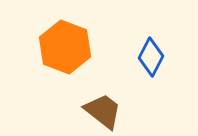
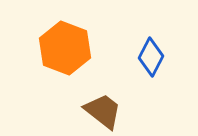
orange hexagon: moved 1 px down
